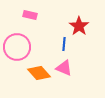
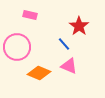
blue line: rotated 48 degrees counterclockwise
pink triangle: moved 5 px right, 2 px up
orange diamond: rotated 25 degrees counterclockwise
